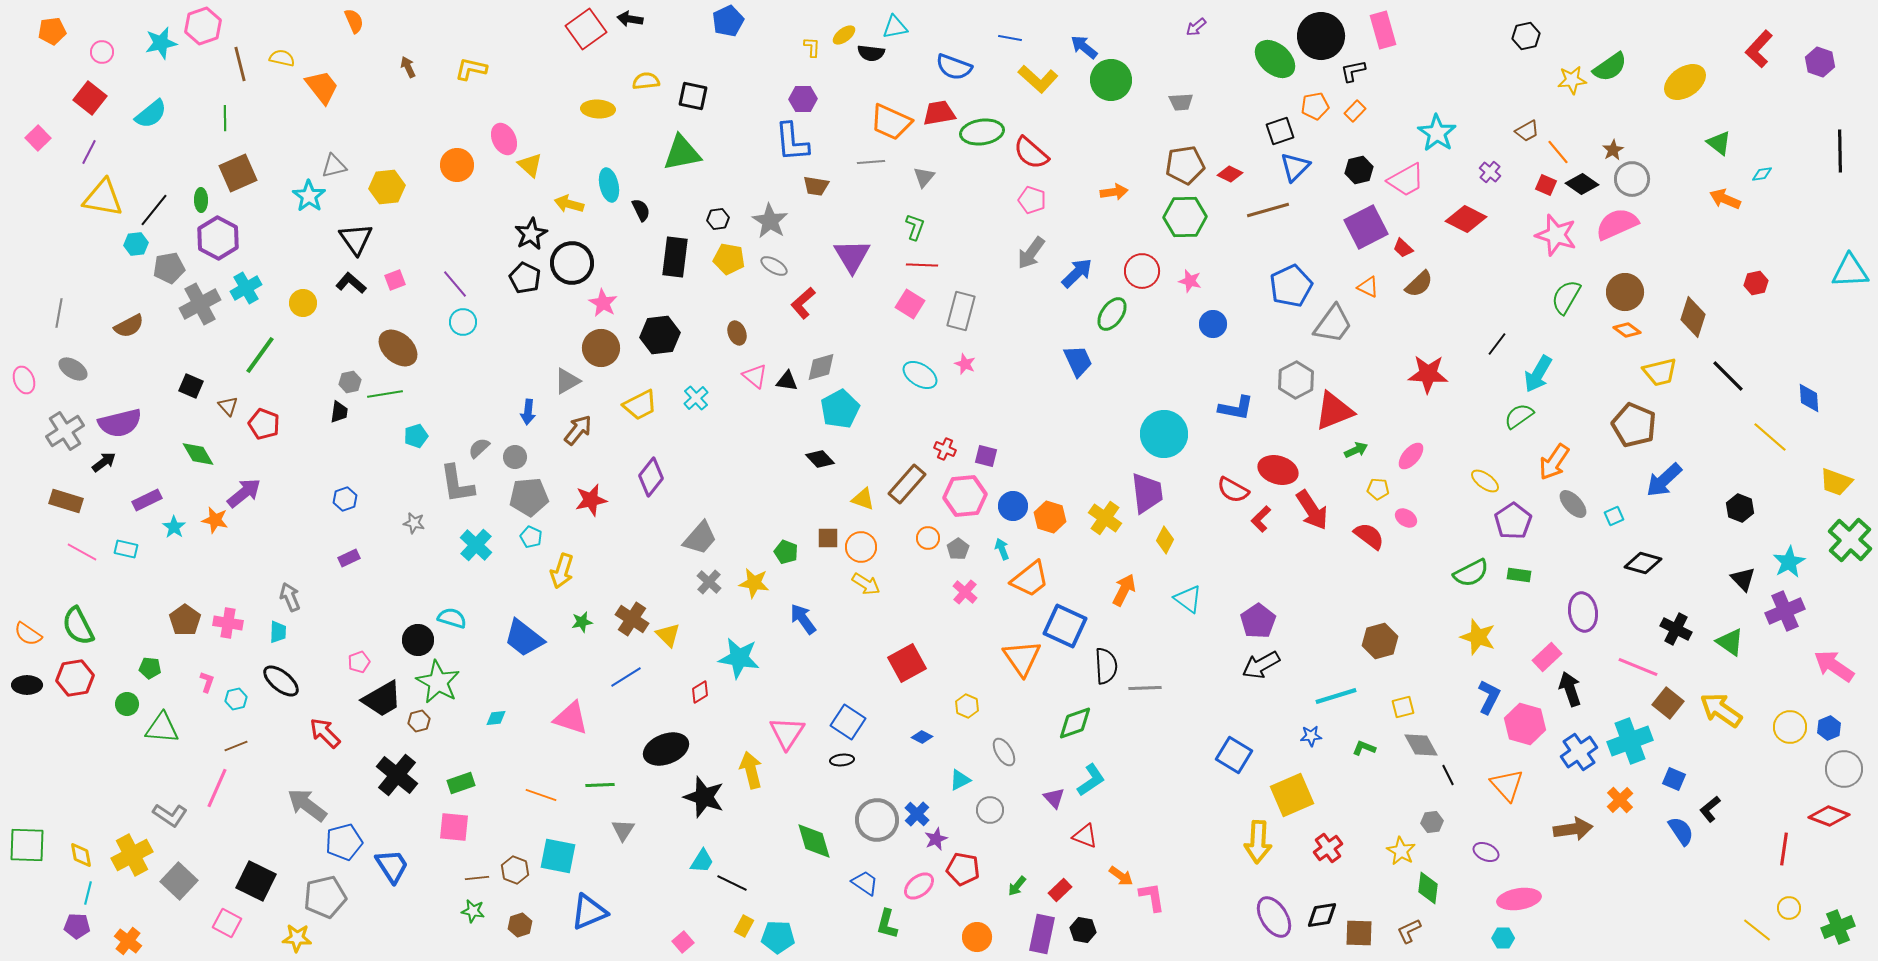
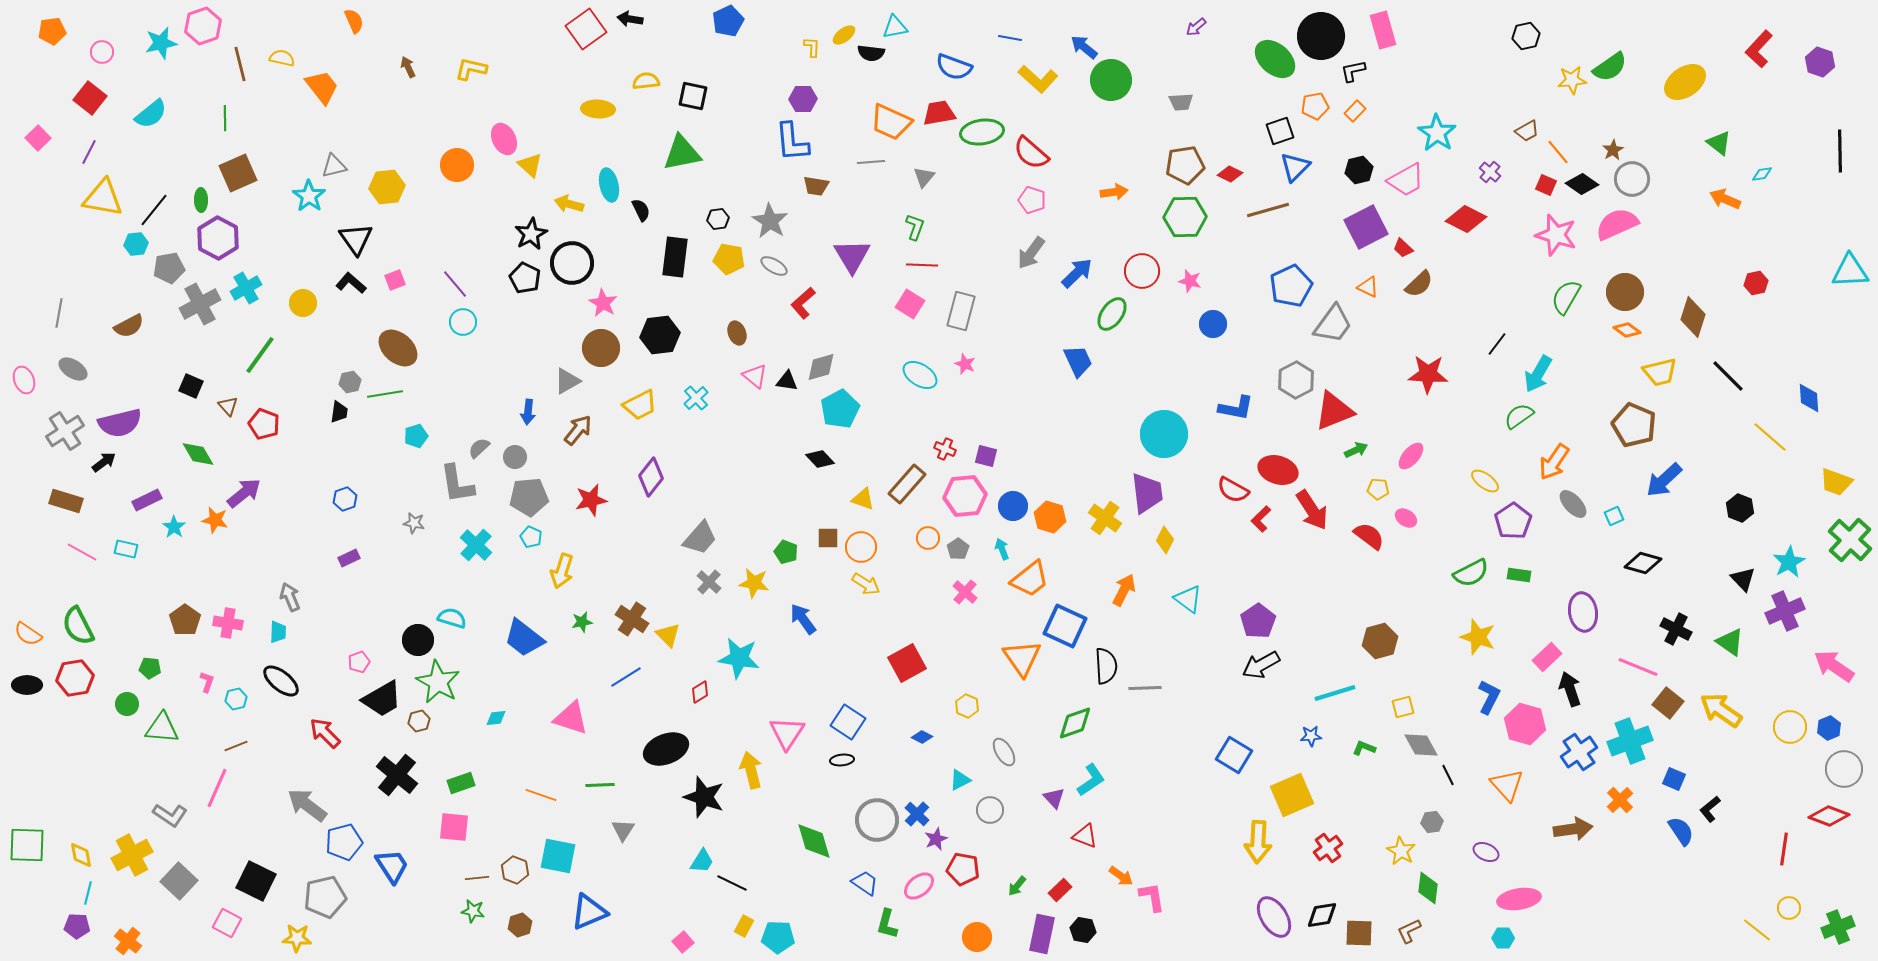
cyan line at (1336, 696): moved 1 px left, 3 px up
